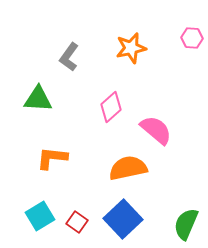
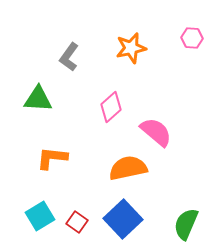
pink semicircle: moved 2 px down
